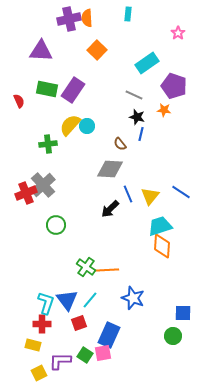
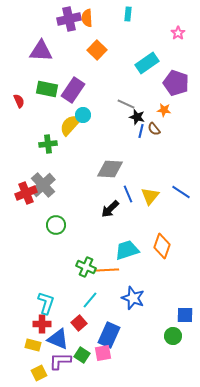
purple pentagon at (174, 86): moved 2 px right, 3 px up
gray line at (134, 95): moved 8 px left, 9 px down
cyan circle at (87, 126): moved 4 px left, 11 px up
blue line at (141, 134): moved 3 px up
brown semicircle at (120, 144): moved 34 px right, 15 px up
cyan trapezoid at (160, 226): moved 33 px left, 24 px down
orange diamond at (162, 246): rotated 15 degrees clockwise
green cross at (86, 267): rotated 12 degrees counterclockwise
blue triangle at (67, 300): moved 9 px left, 39 px down; rotated 30 degrees counterclockwise
blue square at (183, 313): moved 2 px right, 2 px down
red square at (79, 323): rotated 21 degrees counterclockwise
green square at (85, 355): moved 3 px left
